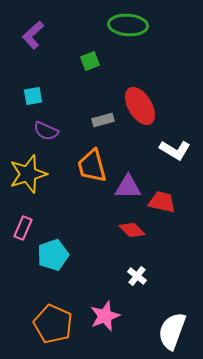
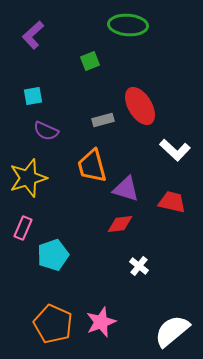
white L-shape: rotated 12 degrees clockwise
yellow star: moved 4 px down
purple triangle: moved 2 px left, 2 px down; rotated 16 degrees clockwise
red trapezoid: moved 10 px right
red diamond: moved 12 px left, 6 px up; rotated 52 degrees counterclockwise
white cross: moved 2 px right, 10 px up
pink star: moved 4 px left, 6 px down
white semicircle: rotated 30 degrees clockwise
